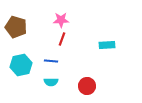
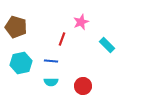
pink star: moved 20 px right, 2 px down; rotated 21 degrees counterclockwise
cyan rectangle: rotated 49 degrees clockwise
cyan hexagon: moved 2 px up
red circle: moved 4 px left
